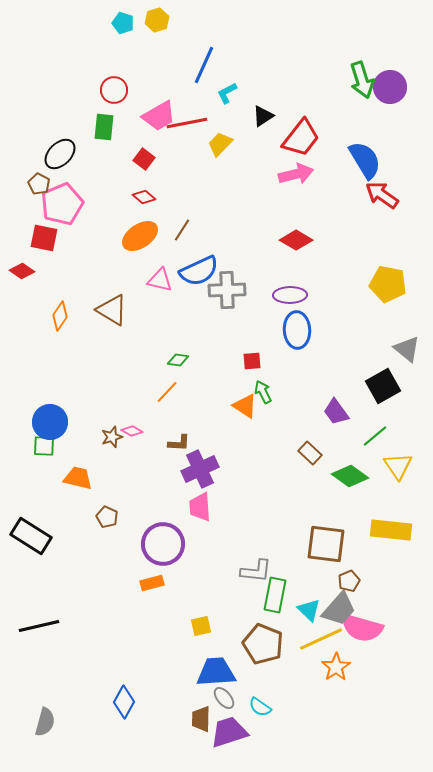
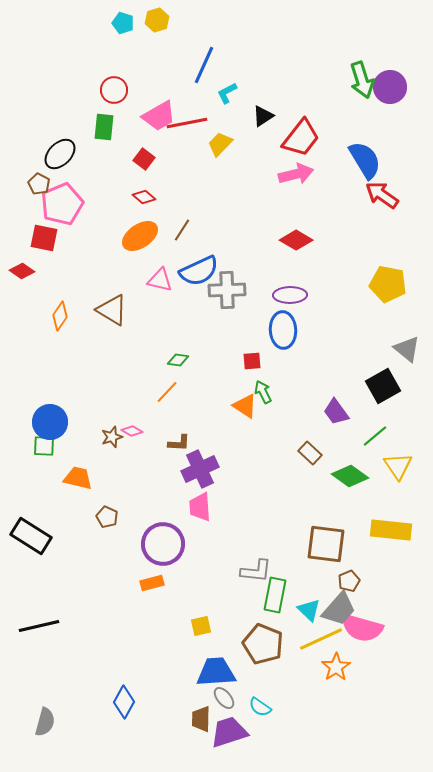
blue ellipse at (297, 330): moved 14 px left
